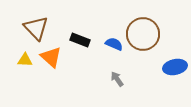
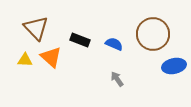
brown circle: moved 10 px right
blue ellipse: moved 1 px left, 1 px up
